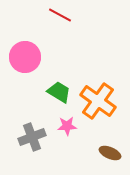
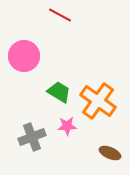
pink circle: moved 1 px left, 1 px up
